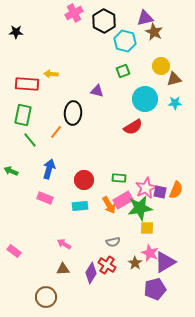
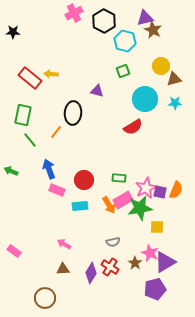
black star at (16, 32): moved 3 px left
brown star at (154, 32): moved 1 px left, 2 px up
red rectangle at (27, 84): moved 3 px right, 6 px up; rotated 35 degrees clockwise
blue arrow at (49, 169): rotated 36 degrees counterclockwise
pink rectangle at (45, 198): moved 12 px right, 8 px up
yellow square at (147, 228): moved 10 px right, 1 px up
red cross at (107, 265): moved 3 px right, 2 px down
brown circle at (46, 297): moved 1 px left, 1 px down
